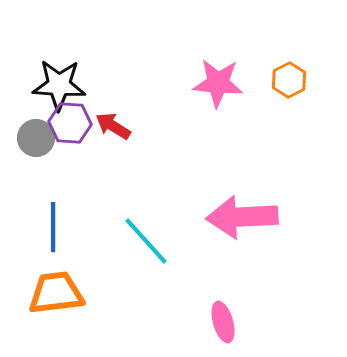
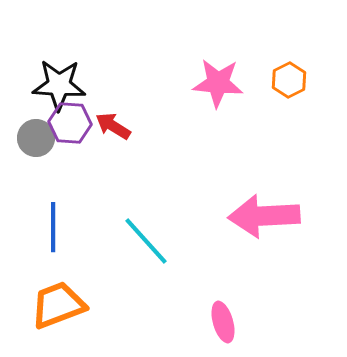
pink arrow: moved 22 px right, 1 px up
orange trapezoid: moved 2 px right, 12 px down; rotated 14 degrees counterclockwise
